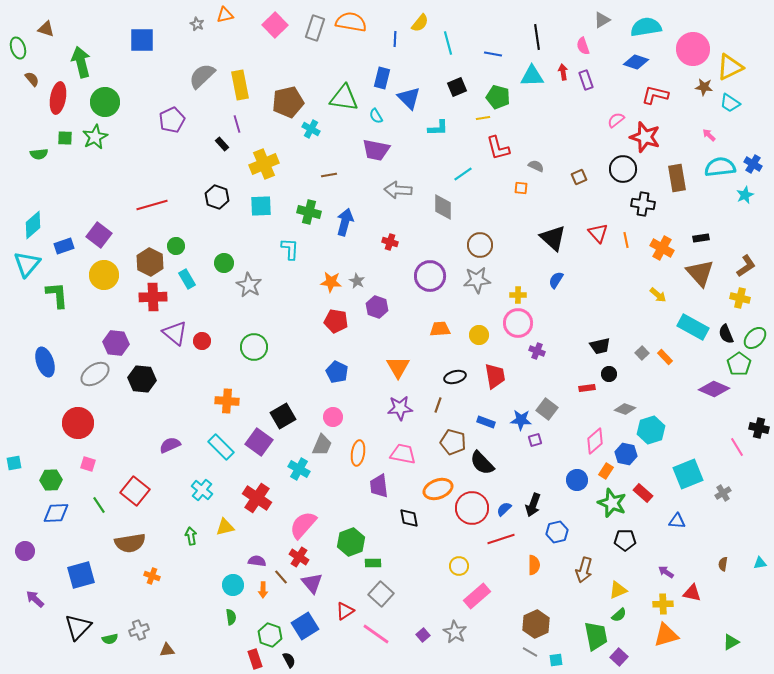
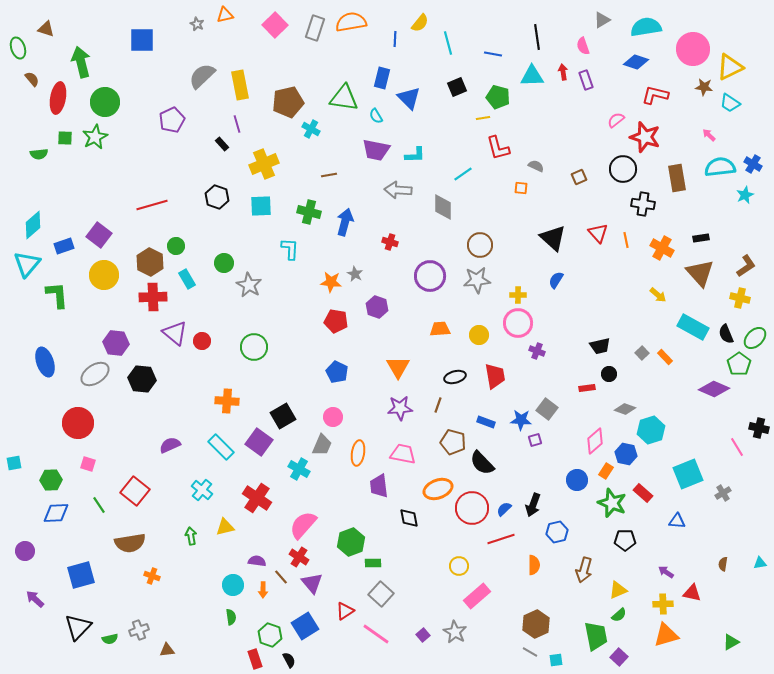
orange semicircle at (351, 22): rotated 20 degrees counterclockwise
cyan L-shape at (438, 128): moved 23 px left, 27 px down
gray star at (357, 281): moved 2 px left, 7 px up
